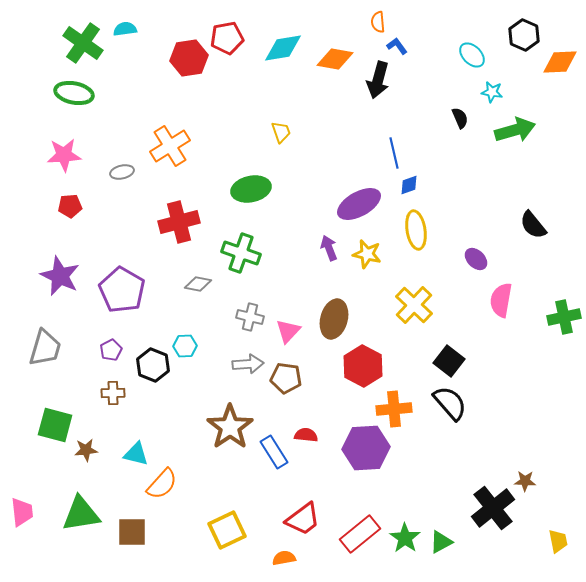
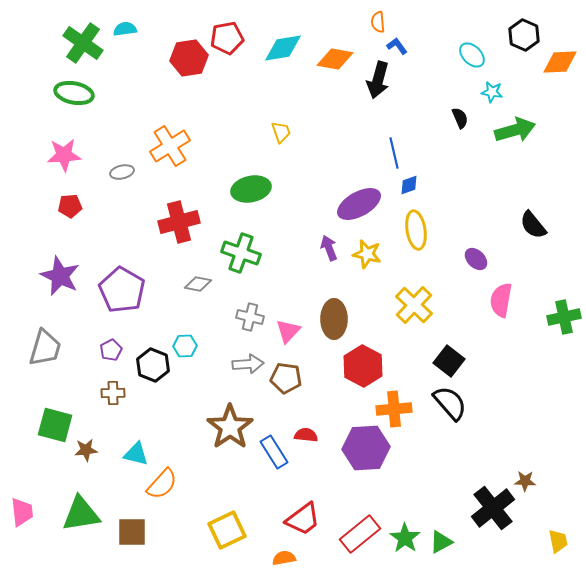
brown ellipse at (334, 319): rotated 15 degrees counterclockwise
